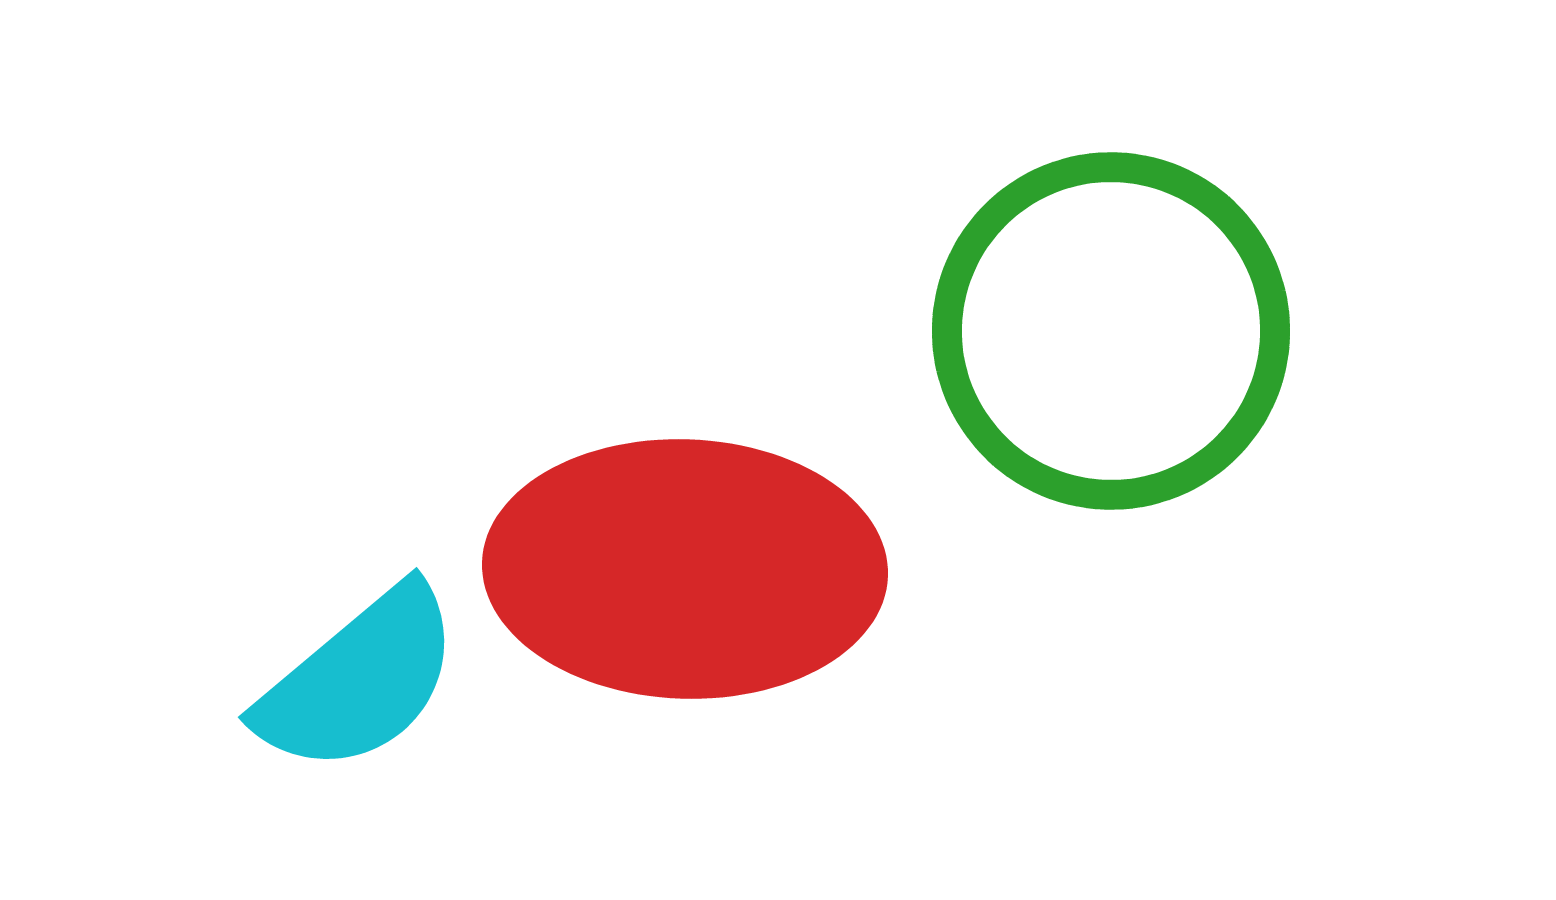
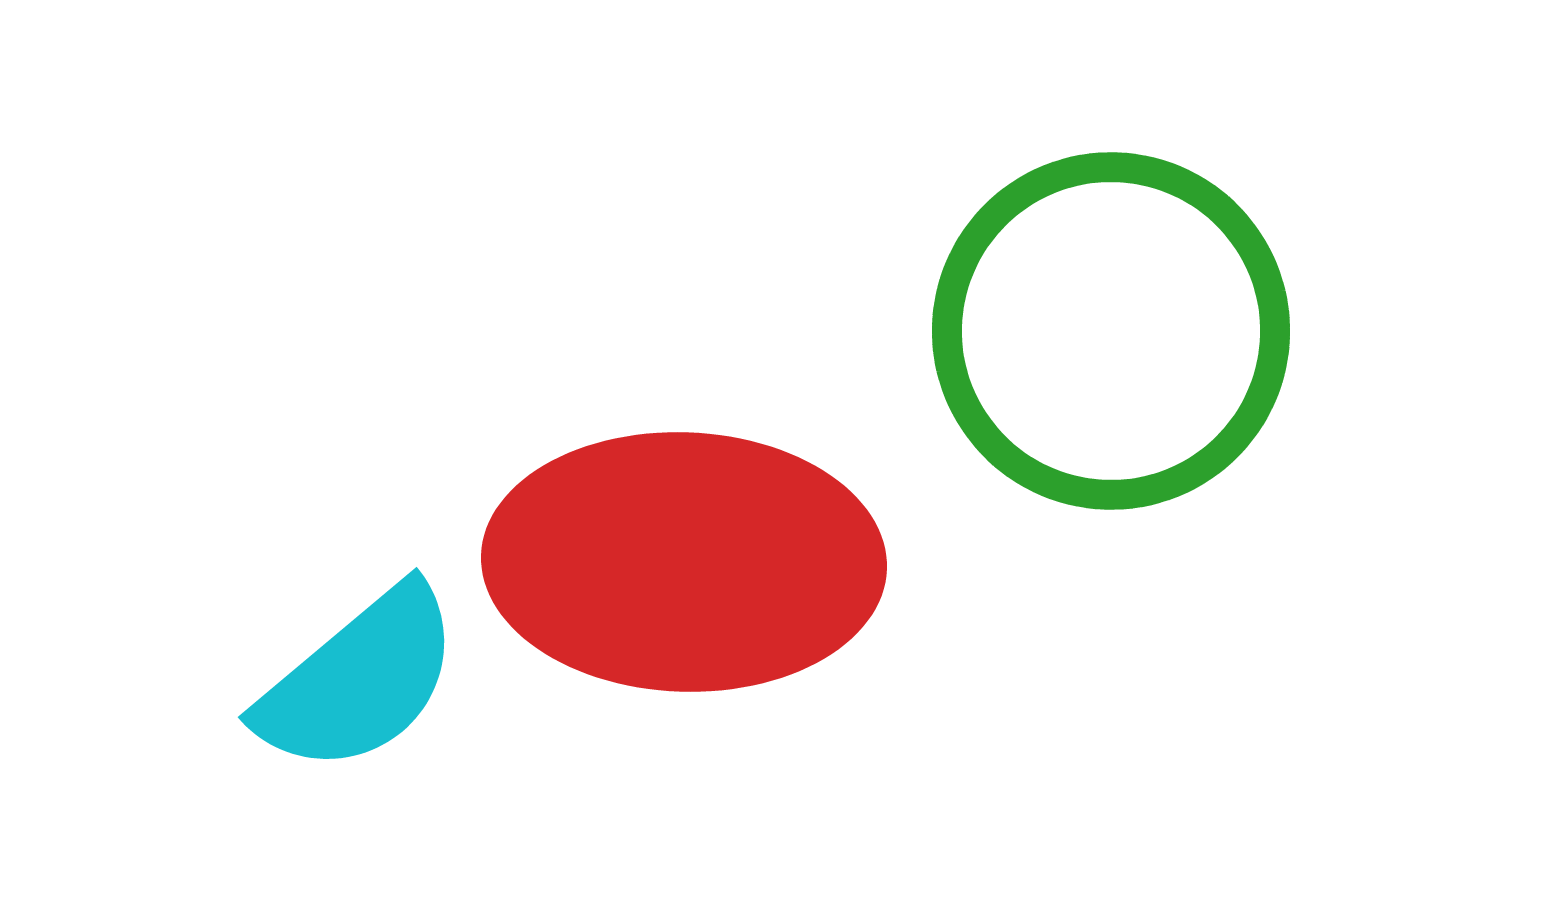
red ellipse: moved 1 px left, 7 px up
